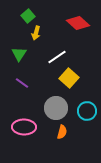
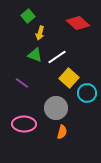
yellow arrow: moved 4 px right
green triangle: moved 16 px right, 1 px down; rotated 42 degrees counterclockwise
cyan circle: moved 18 px up
pink ellipse: moved 3 px up
